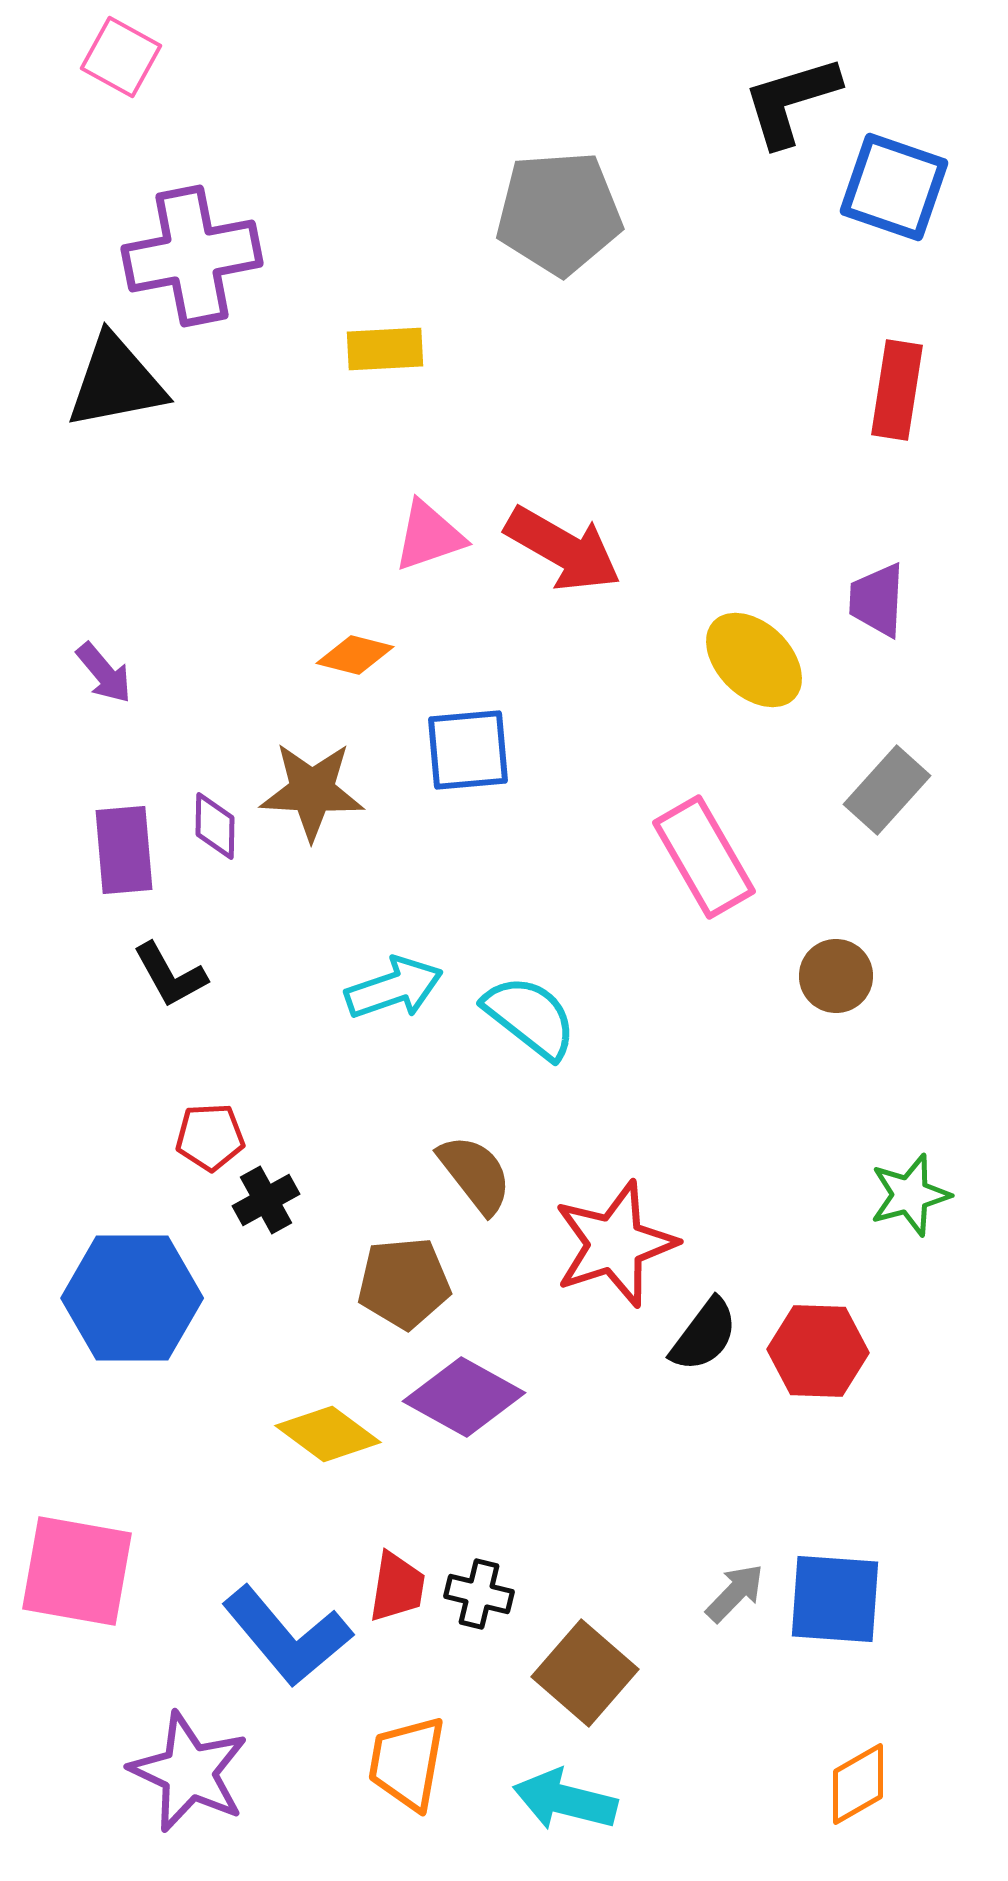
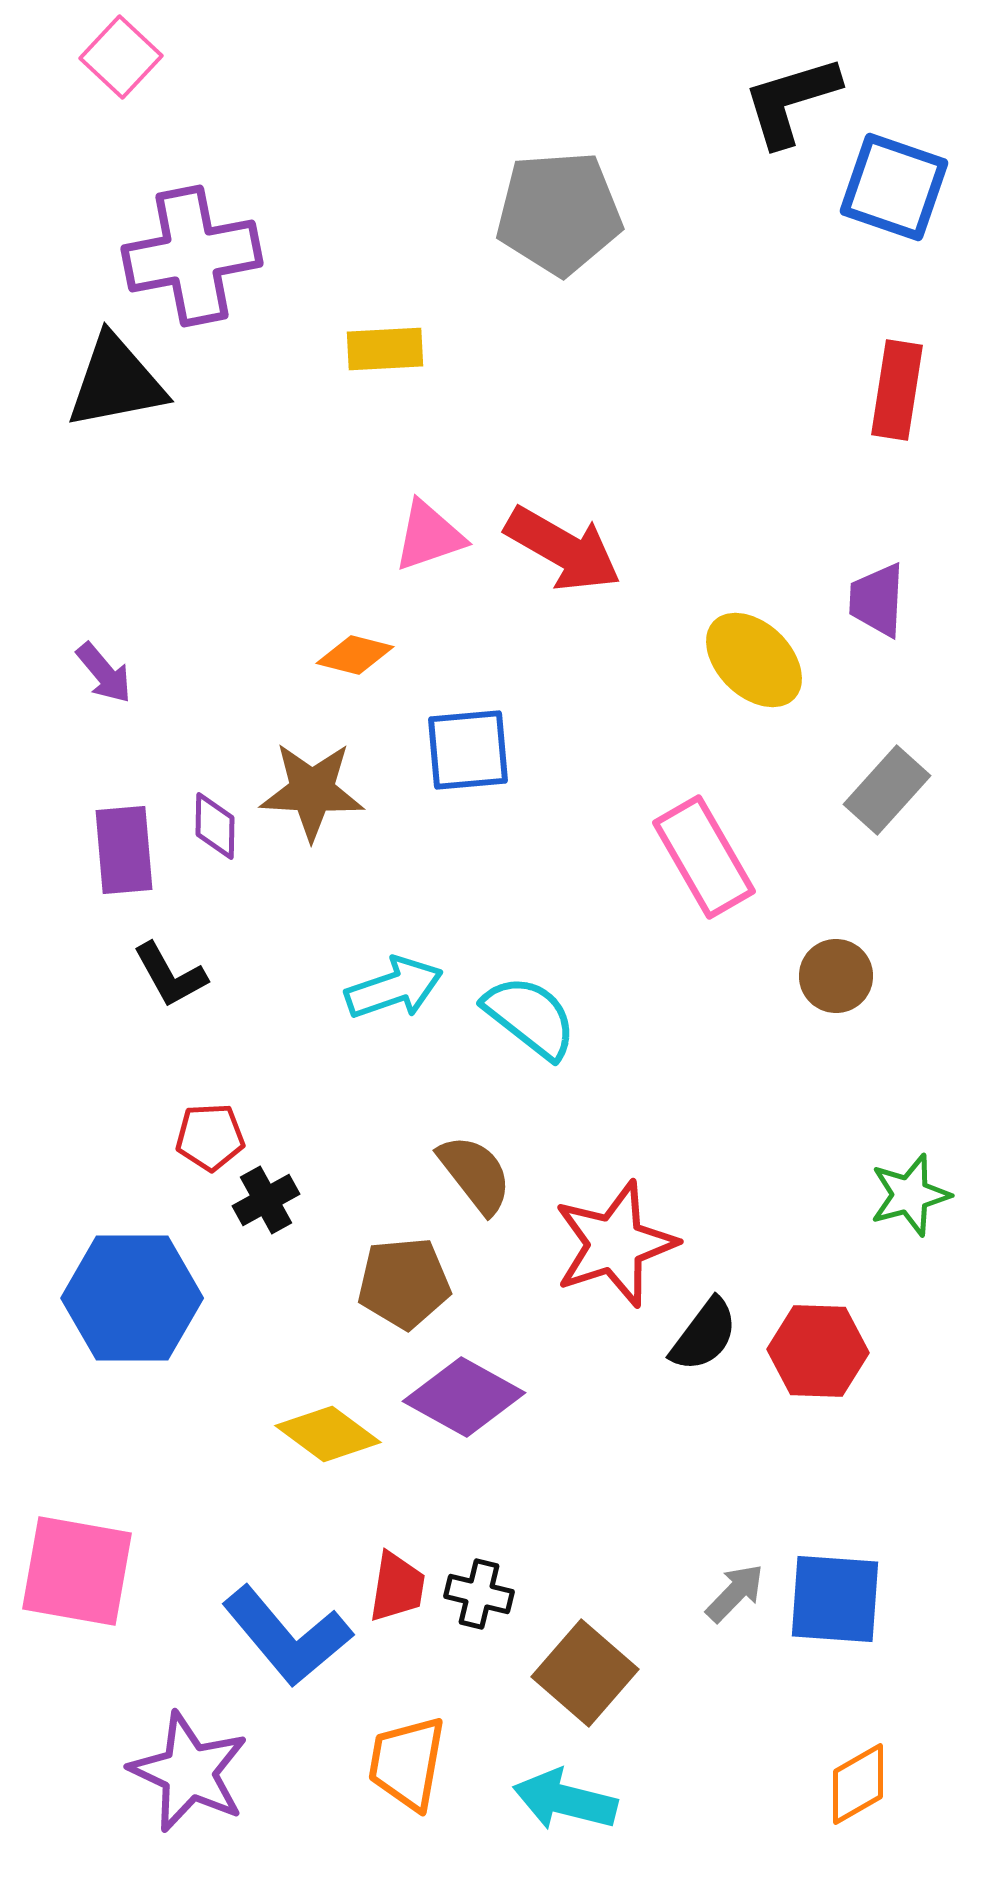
pink square at (121, 57): rotated 14 degrees clockwise
